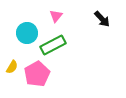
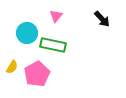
green rectangle: rotated 40 degrees clockwise
